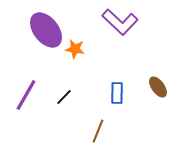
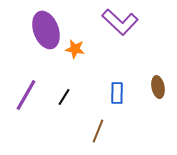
purple ellipse: rotated 18 degrees clockwise
brown ellipse: rotated 25 degrees clockwise
black line: rotated 12 degrees counterclockwise
